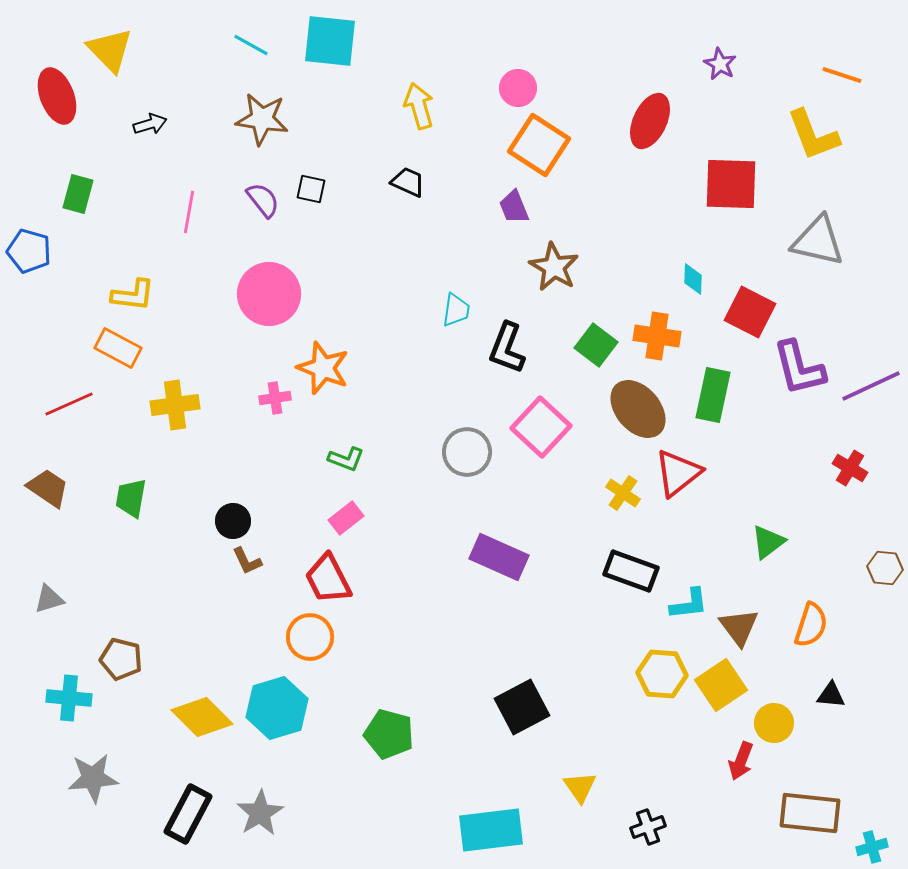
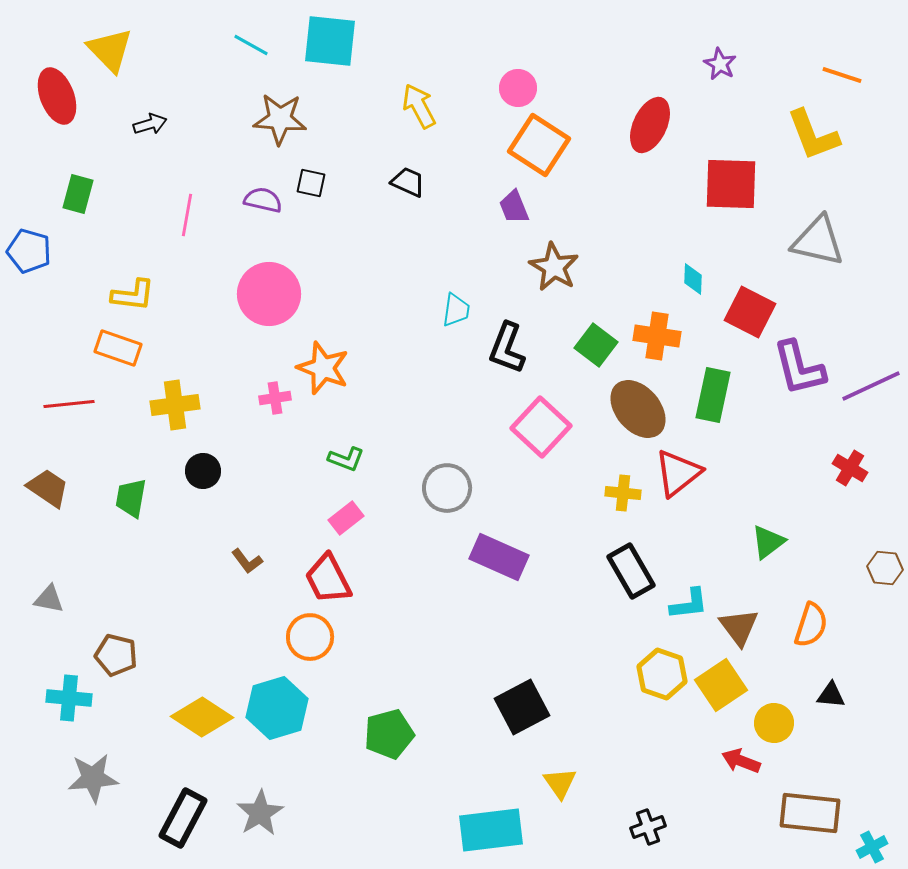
yellow arrow at (419, 106): rotated 12 degrees counterclockwise
brown star at (262, 119): moved 18 px right; rotated 4 degrees counterclockwise
red ellipse at (650, 121): moved 4 px down
black square at (311, 189): moved 6 px up
purple semicircle at (263, 200): rotated 39 degrees counterclockwise
pink line at (189, 212): moved 2 px left, 3 px down
orange rectangle at (118, 348): rotated 9 degrees counterclockwise
red line at (69, 404): rotated 18 degrees clockwise
gray circle at (467, 452): moved 20 px left, 36 px down
yellow cross at (623, 493): rotated 28 degrees counterclockwise
black circle at (233, 521): moved 30 px left, 50 px up
brown L-shape at (247, 561): rotated 12 degrees counterclockwise
black rectangle at (631, 571): rotated 40 degrees clockwise
gray triangle at (49, 599): rotated 28 degrees clockwise
brown pentagon at (121, 659): moved 5 px left, 4 px up
yellow hexagon at (662, 674): rotated 15 degrees clockwise
yellow diamond at (202, 717): rotated 12 degrees counterclockwise
green pentagon at (389, 734): rotated 30 degrees counterclockwise
red arrow at (741, 761): rotated 90 degrees clockwise
yellow triangle at (580, 787): moved 20 px left, 4 px up
black rectangle at (188, 814): moved 5 px left, 4 px down
cyan cross at (872, 847): rotated 12 degrees counterclockwise
